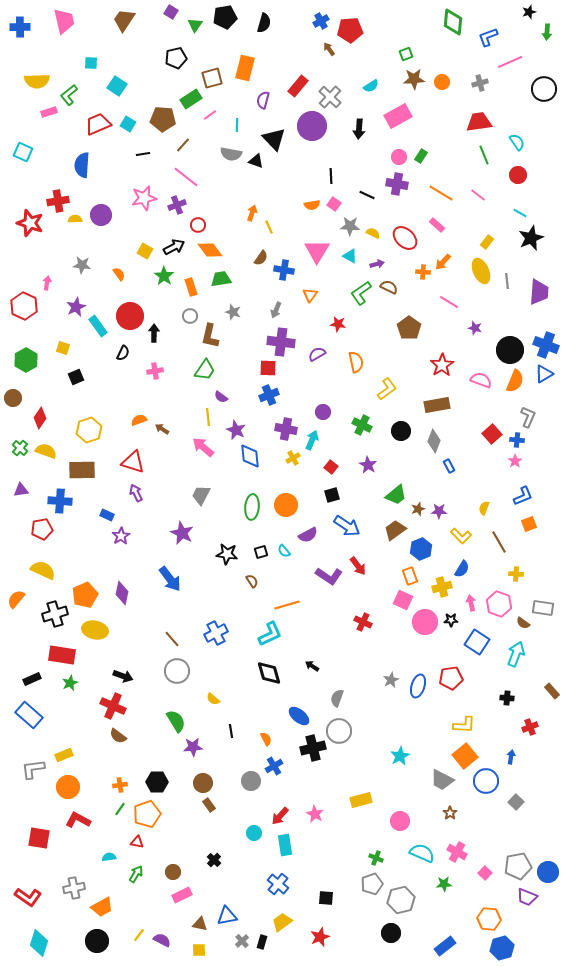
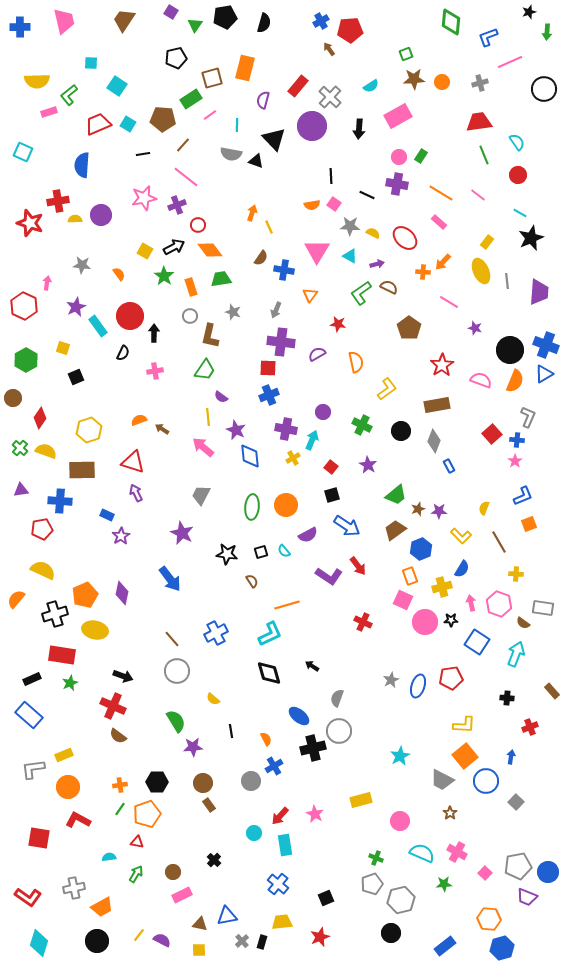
green diamond at (453, 22): moved 2 px left
pink rectangle at (437, 225): moved 2 px right, 3 px up
black square at (326, 898): rotated 28 degrees counterclockwise
yellow trapezoid at (282, 922): rotated 30 degrees clockwise
